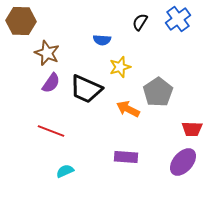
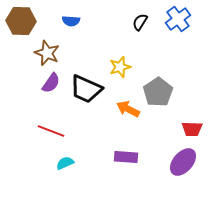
blue semicircle: moved 31 px left, 19 px up
cyan semicircle: moved 8 px up
